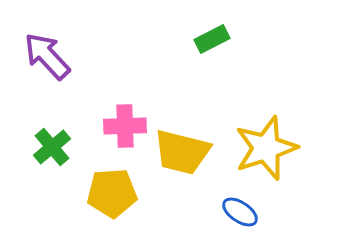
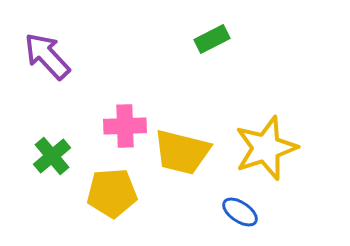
green cross: moved 9 px down
